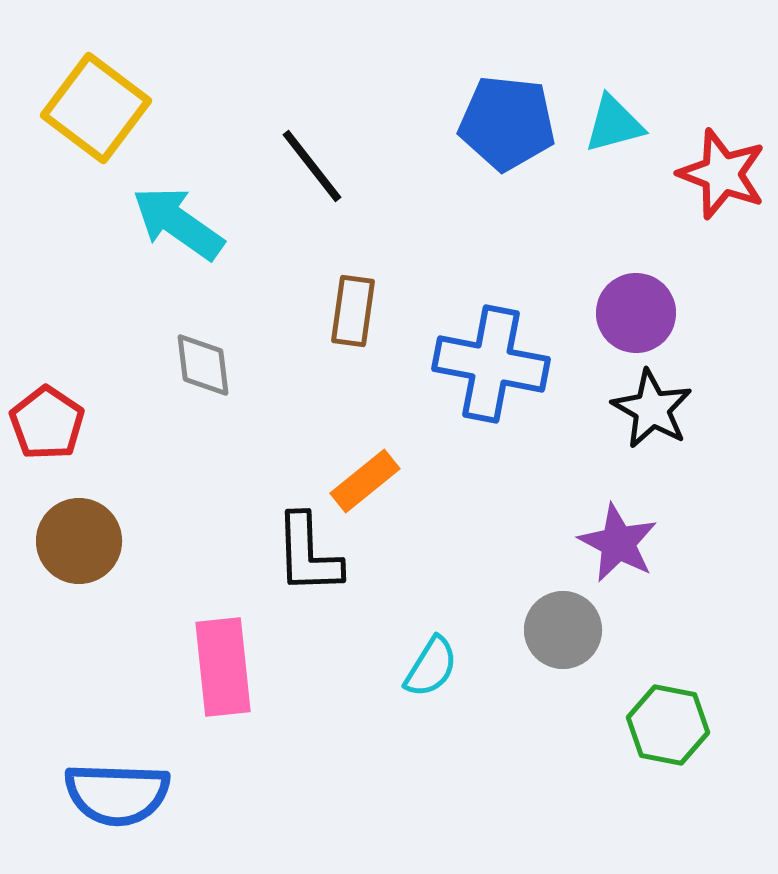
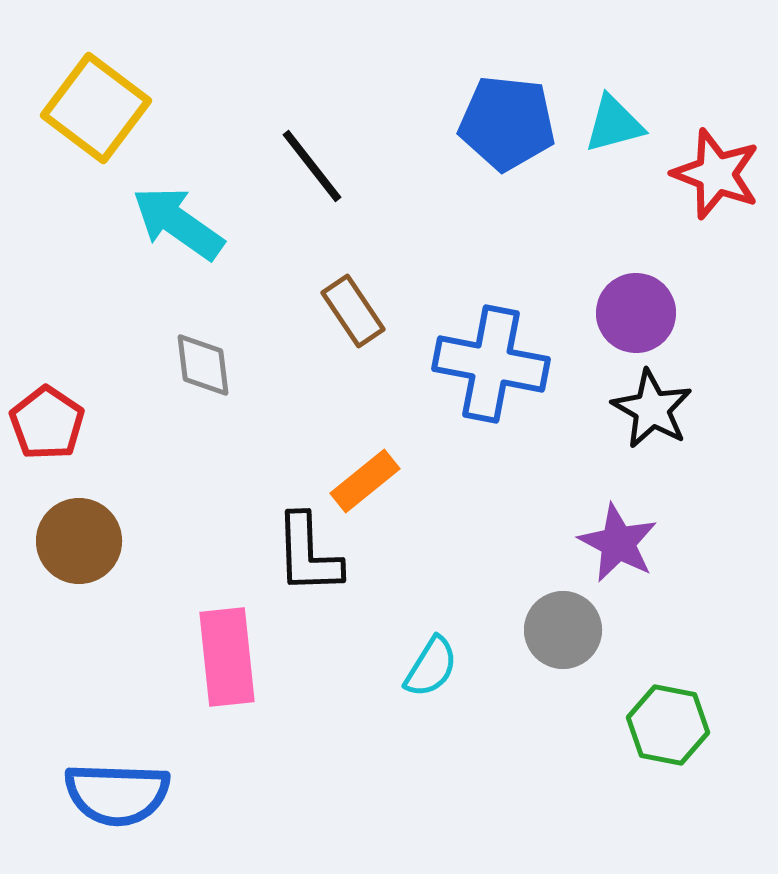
red star: moved 6 px left
brown rectangle: rotated 42 degrees counterclockwise
pink rectangle: moved 4 px right, 10 px up
